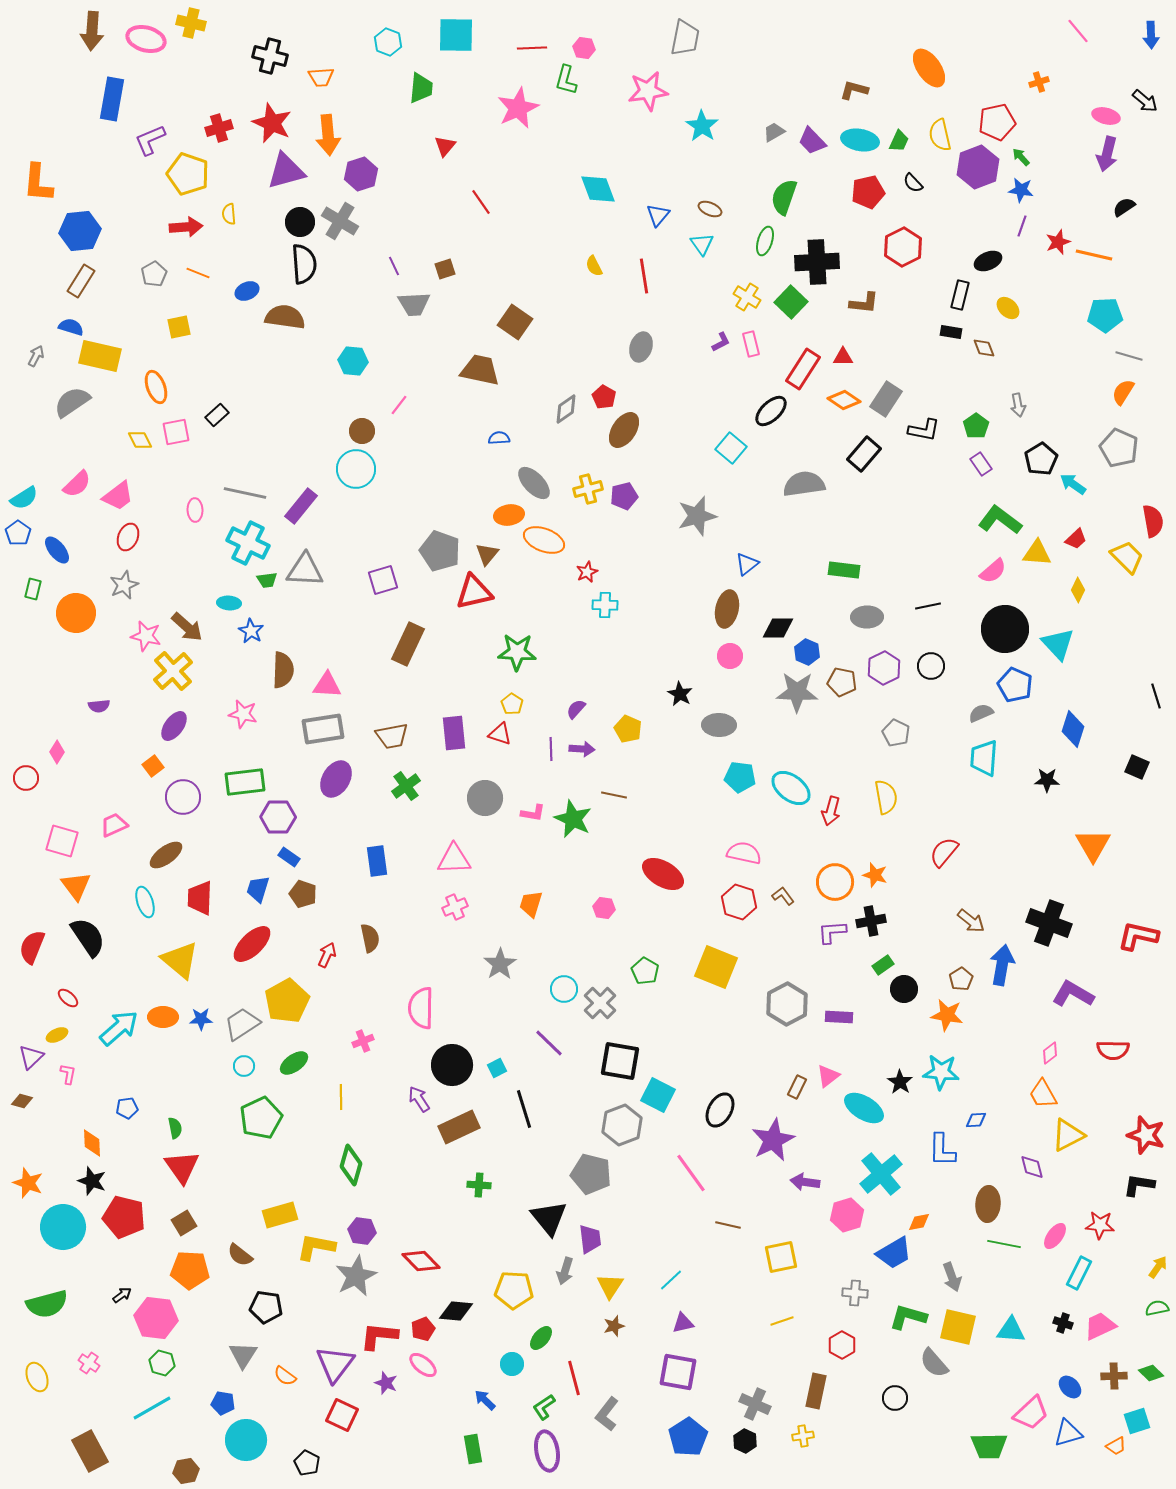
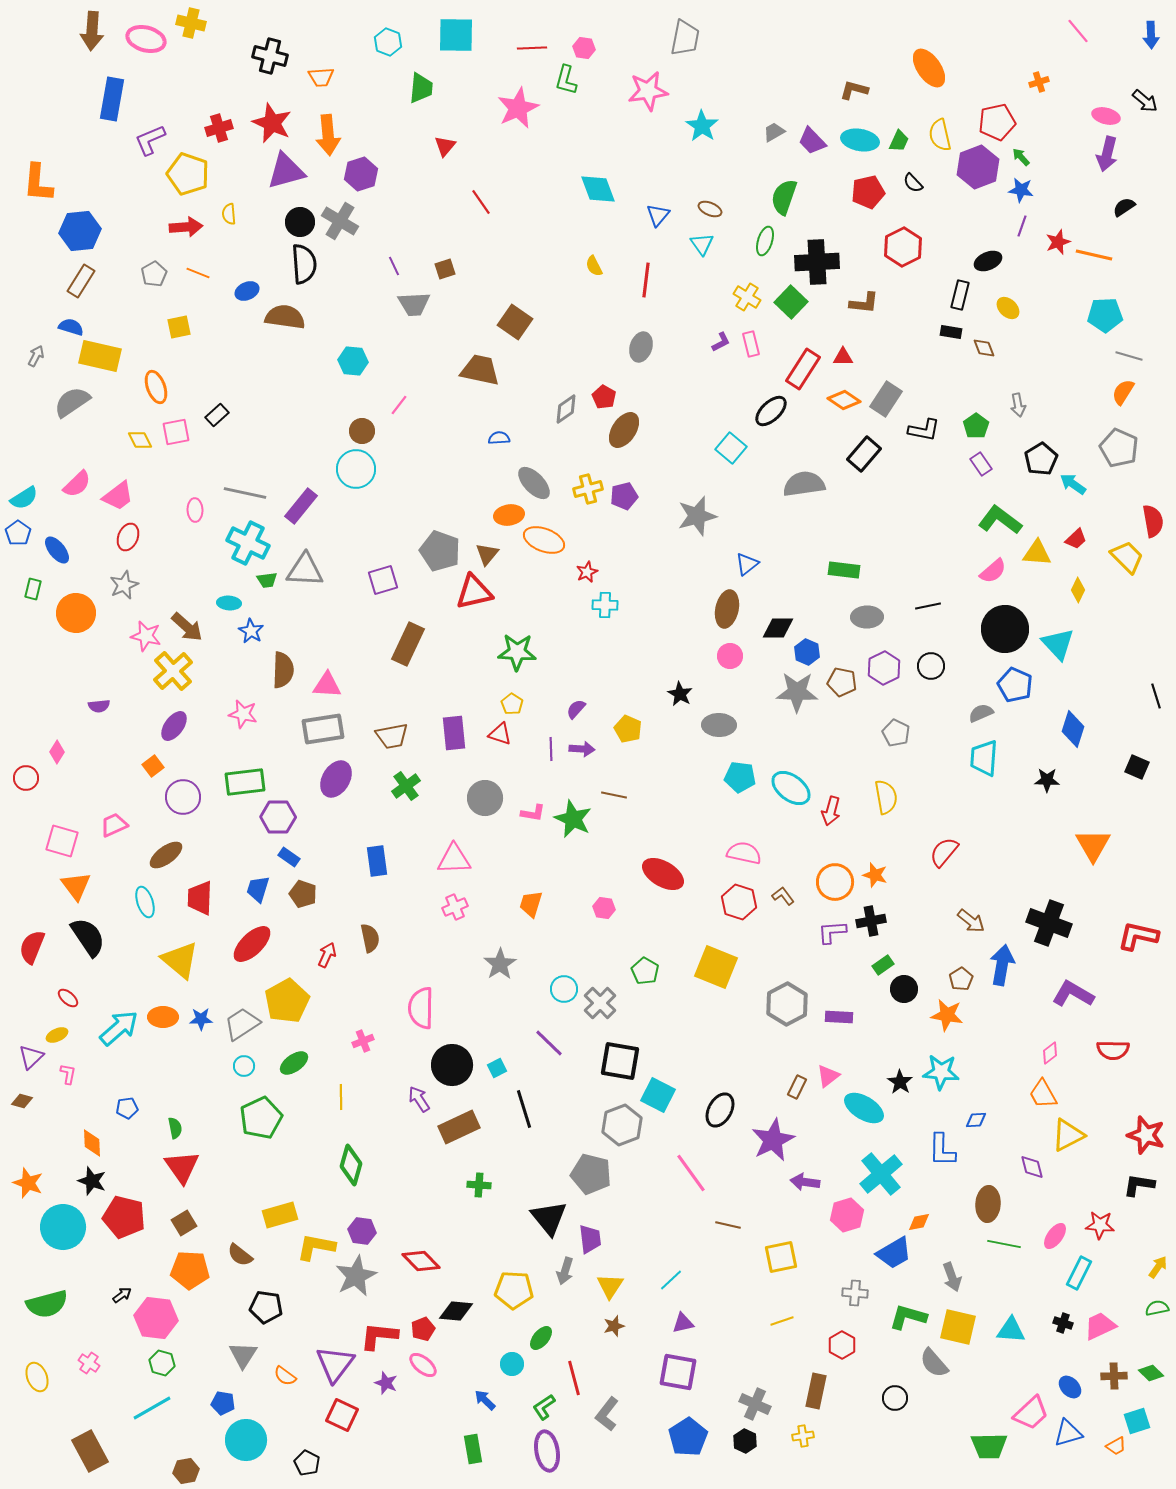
red line at (644, 276): moved 2 px right, 4 px down; rotated 16 degrees clockwise
